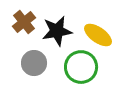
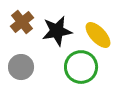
brown cross: moved 2 px left
yellow ellipse: rotated 12 degrees clockwise
gray circle: moved 13 px left, 4 px down
